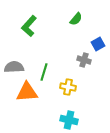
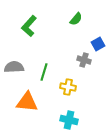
orange triangle: moved 10 px down; rotated 10 degrees clockwise
